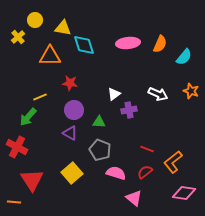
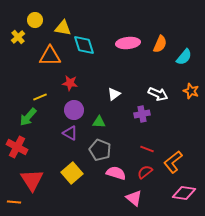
purple cross: moved 13 px right, 4 px down
